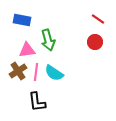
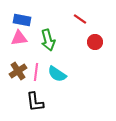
red line: moved 18 px left
pink triangle: moved 8 px left, 12 px up
cyan semicircle: moved 3 px right, 1 px down
black L-shape: moved 2 px left
